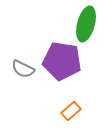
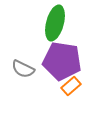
green ellipse: moved 31 px left, 1 px up
orange rectangle: moved 25 px up
